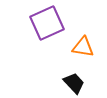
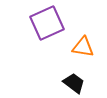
black trapezoid: rotated 10 degrees counterclockwise
